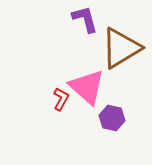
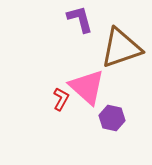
purple L-shape: moved 5 px left
brown triangle: rotated 12 degrees clockwise
